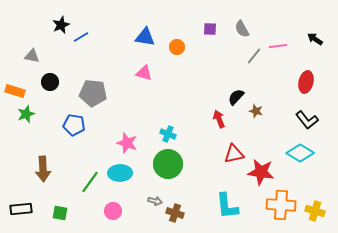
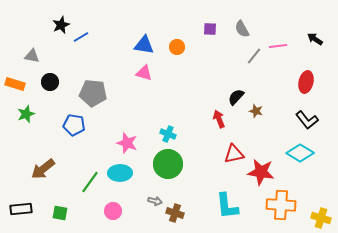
blue triangle: moved 1 px left, 8 px down
orange rectangle: moved 7 px up
brown arrow: rotated 55 degrees clockwise
yellow cross: moved 6 px right, 7 px down
